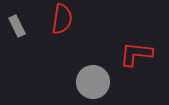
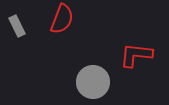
red semicircle: rotated 12 degrees clockwise
red L-shape: moved 1 px down
